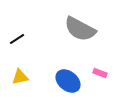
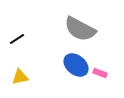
blue ellipse: moved 8 px right, 16 px up
